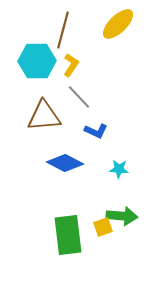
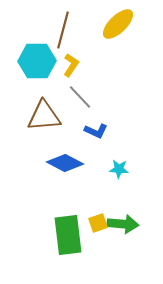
gray line: moved 1 px right
green arrow: moved 1 px right, 8 px down
yellow square: moved 5 px left, 4 px up
